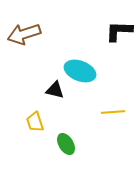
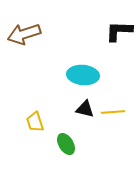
cyan ellipse: moved 3 px right, 4 px down; rotated 16 degrees counterclockwise
black triangle: moved 30 px right, 19 px down
